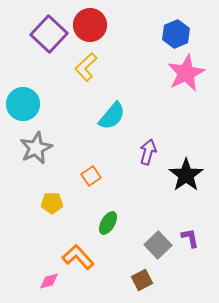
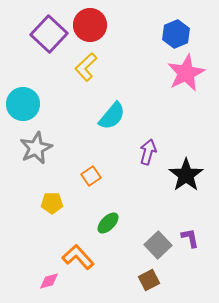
green ellipse: rotated 15 degrees clockwise
brown square: moved 7 px right
